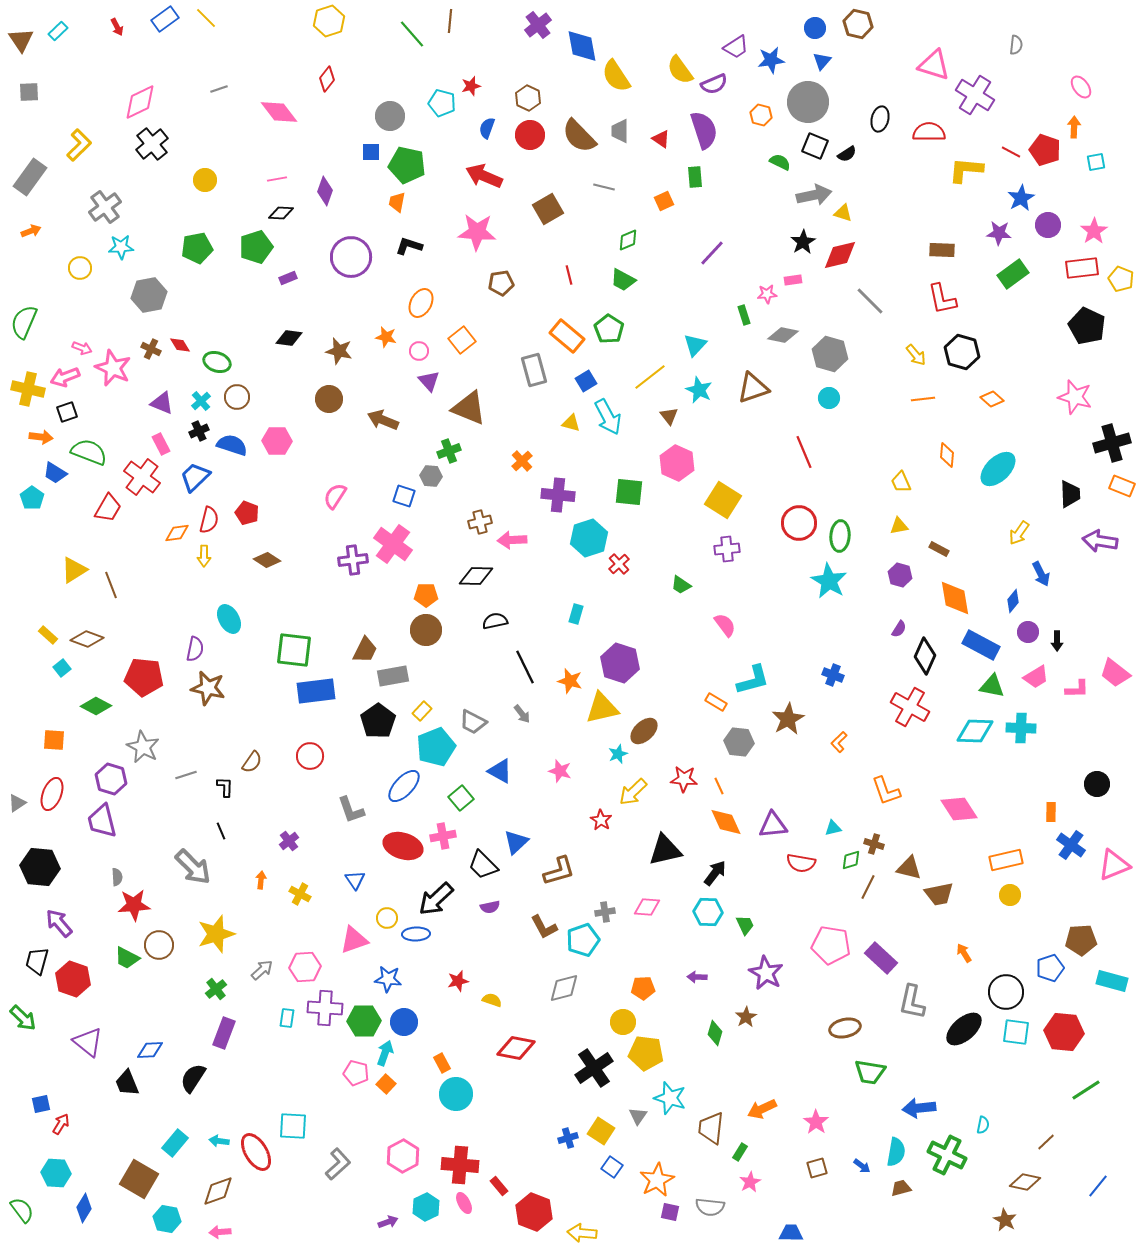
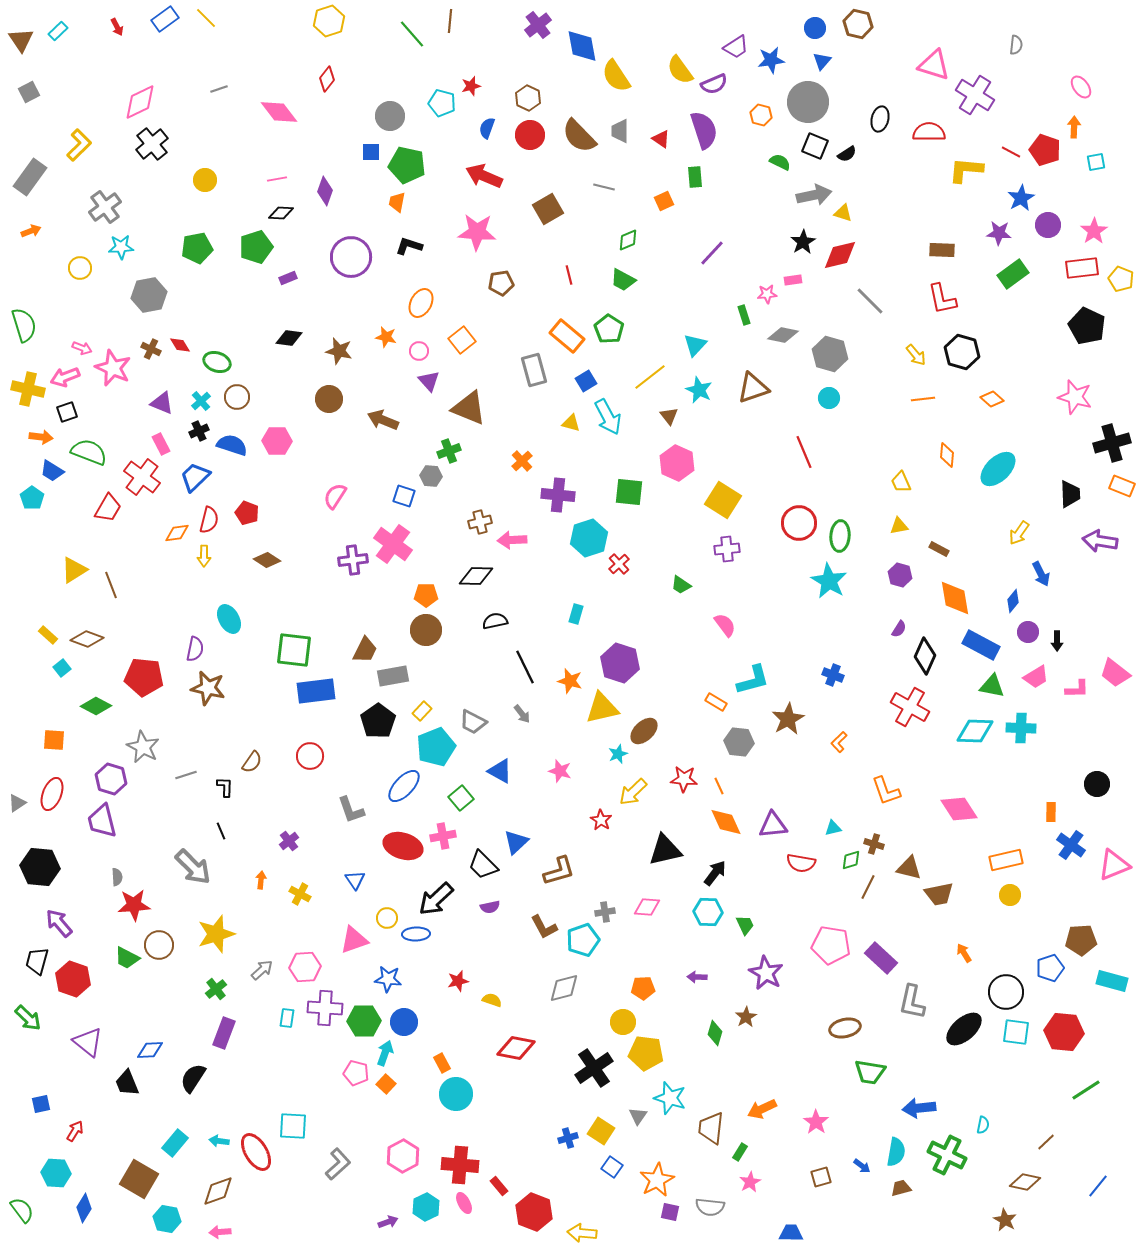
gray square at (29, 92): rotated 25 degrees counterclockwise
green semicircle at (24, 322): moved 3 px down; rotated 140 degrees clockwise
blue trapezoid at (55, 473): moved 3 px left, 2 px up
green arrow at (23, 1018): moved 5 px right
red arrow at (61, 1124): moved 14 px right, 7 px down
brown square at (817, 1168): moved 4 px right, 9 px down
